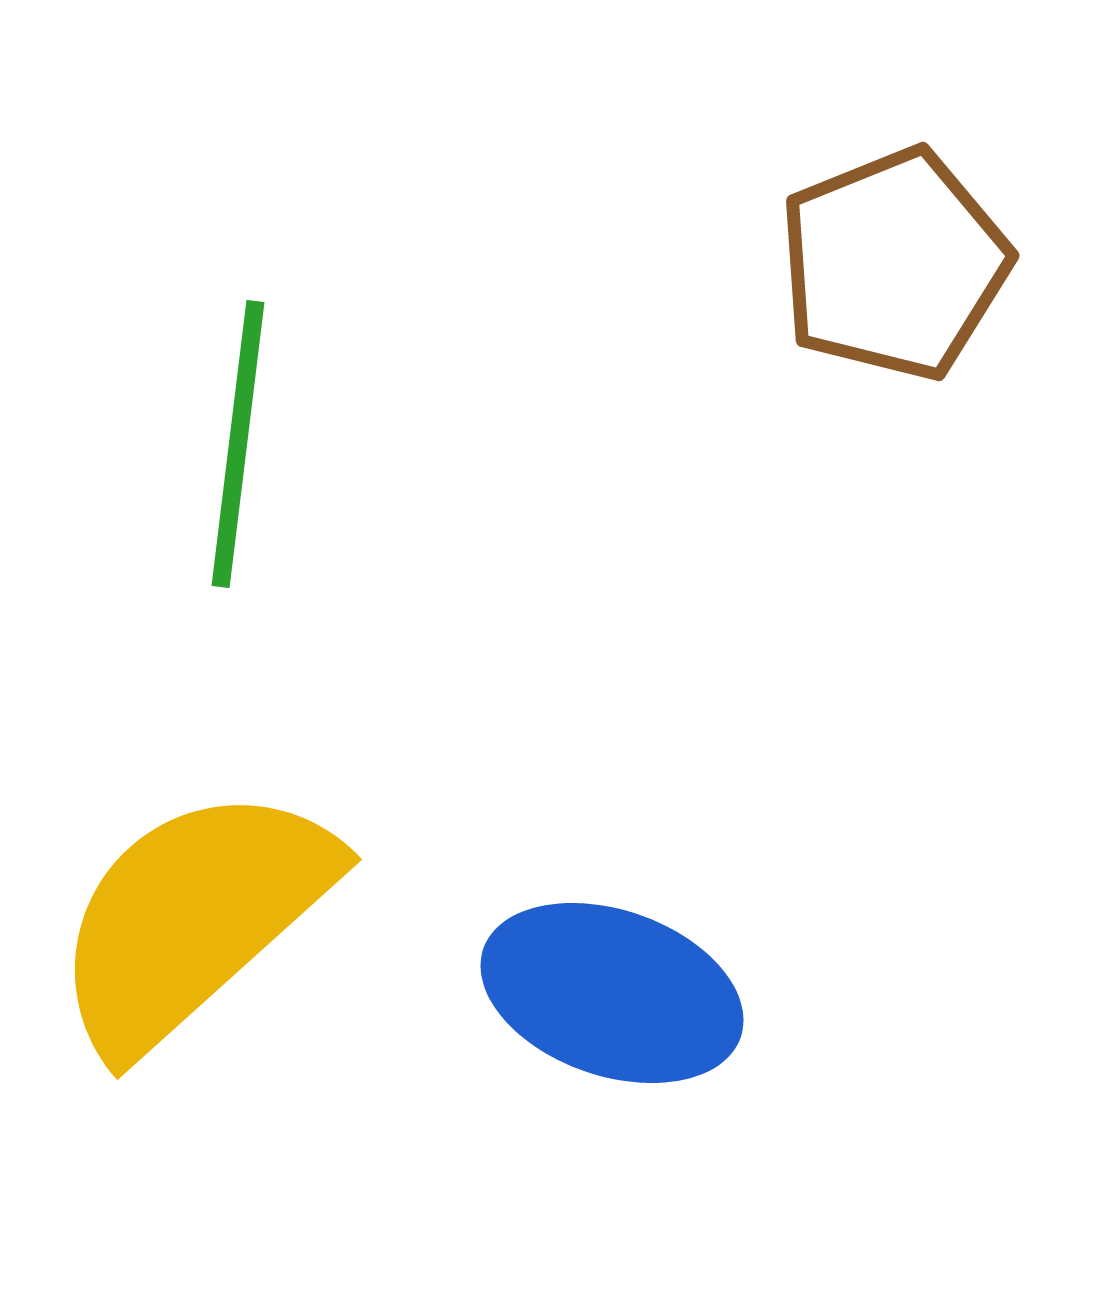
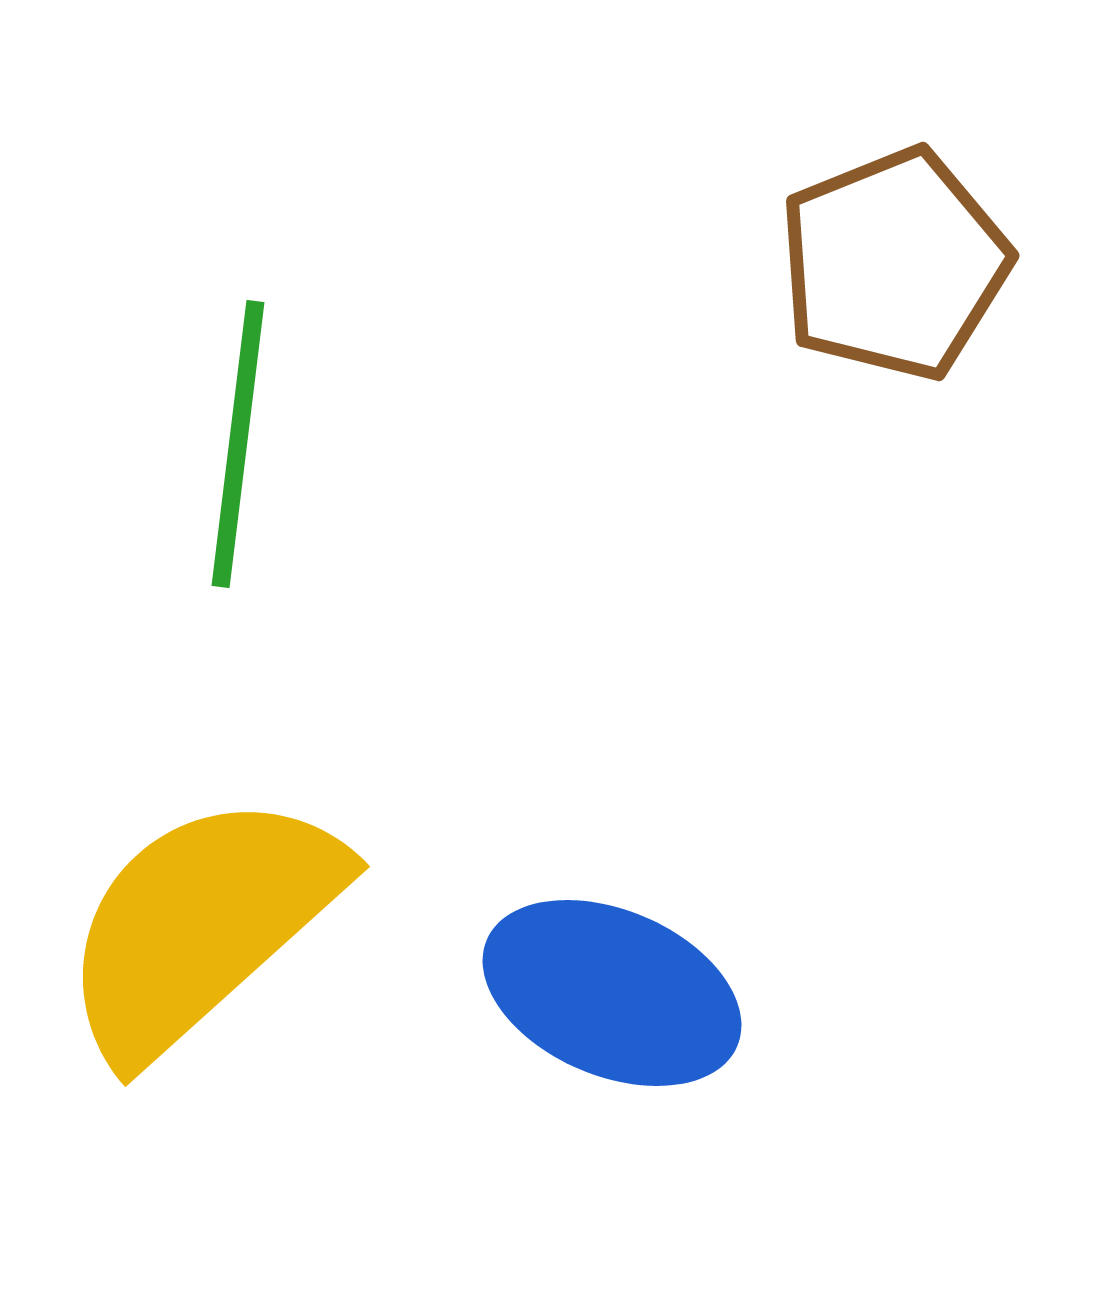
yellow semicircle: moved 8 px right, 7 px down
blue ellipse: rotated 4 degrees clockwise
